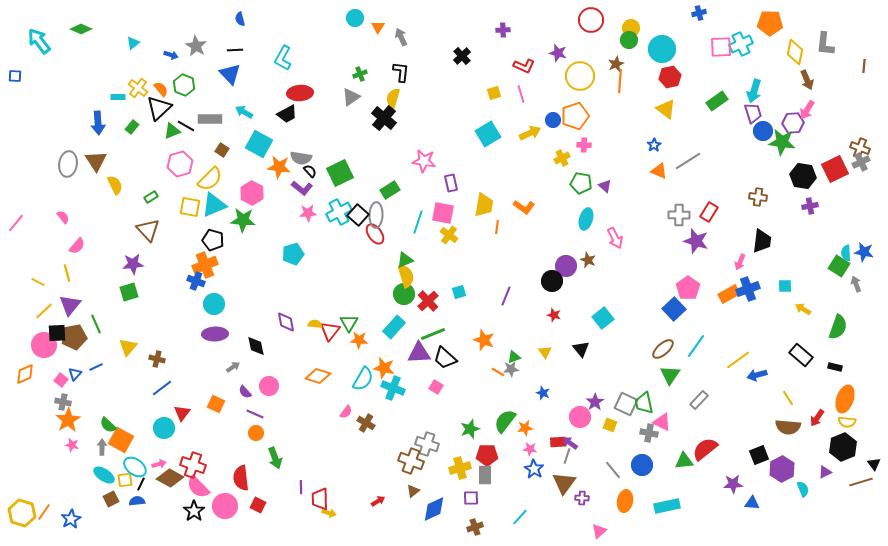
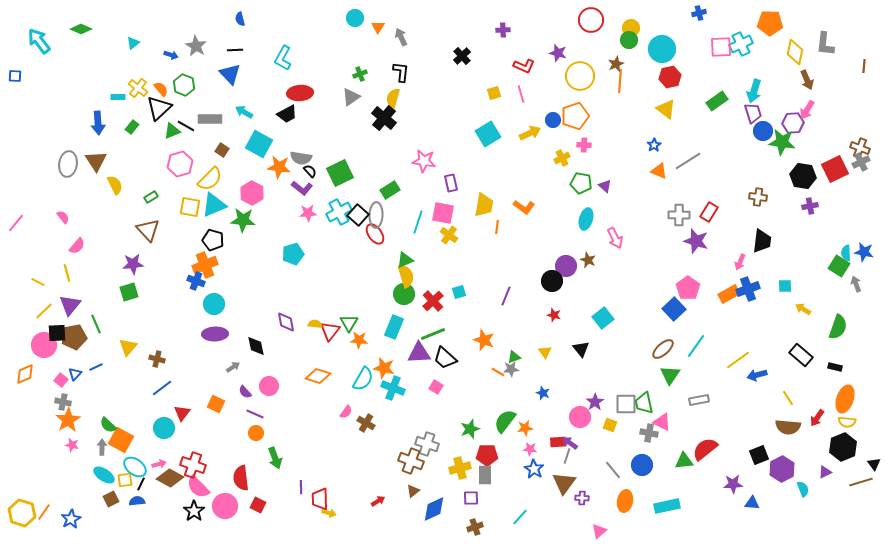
red cross at (428, 301): moved 5 px right
cyan rectangle at (394, 327): rotated 20 degrees counterclockwise
gray rectangle at (699, 400): rotated 36 degrees clockwise
gray square at (626, 404): rotated 25 degrees counterclockwise
